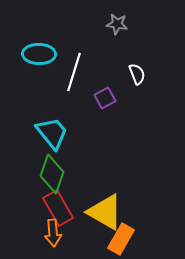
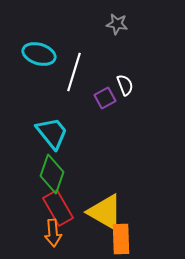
cyan ellipse: rotated 16 degrees clockwise
white semicircle: moved 12 px left, 11 px down
orange rectangle: rotated 32 degrees counterclockwise
